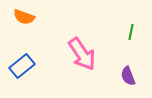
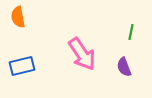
orange semicircle: moved 6 px left; rotated 60 degrees clockwise
blue rectangle: rotated 25 degrees clockwise
purple semicircle: moved 4 px left, 9 px up
